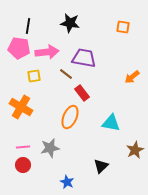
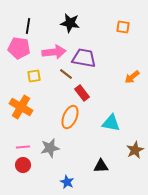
pink arrow: moved 7 px right
black triangle: rotated 42 degrees clockwise
